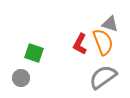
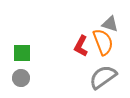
red L-shape: moved 1 px right, 2 px down
green square: moved 12 px left; rotated 18 degrees counterclockwise
